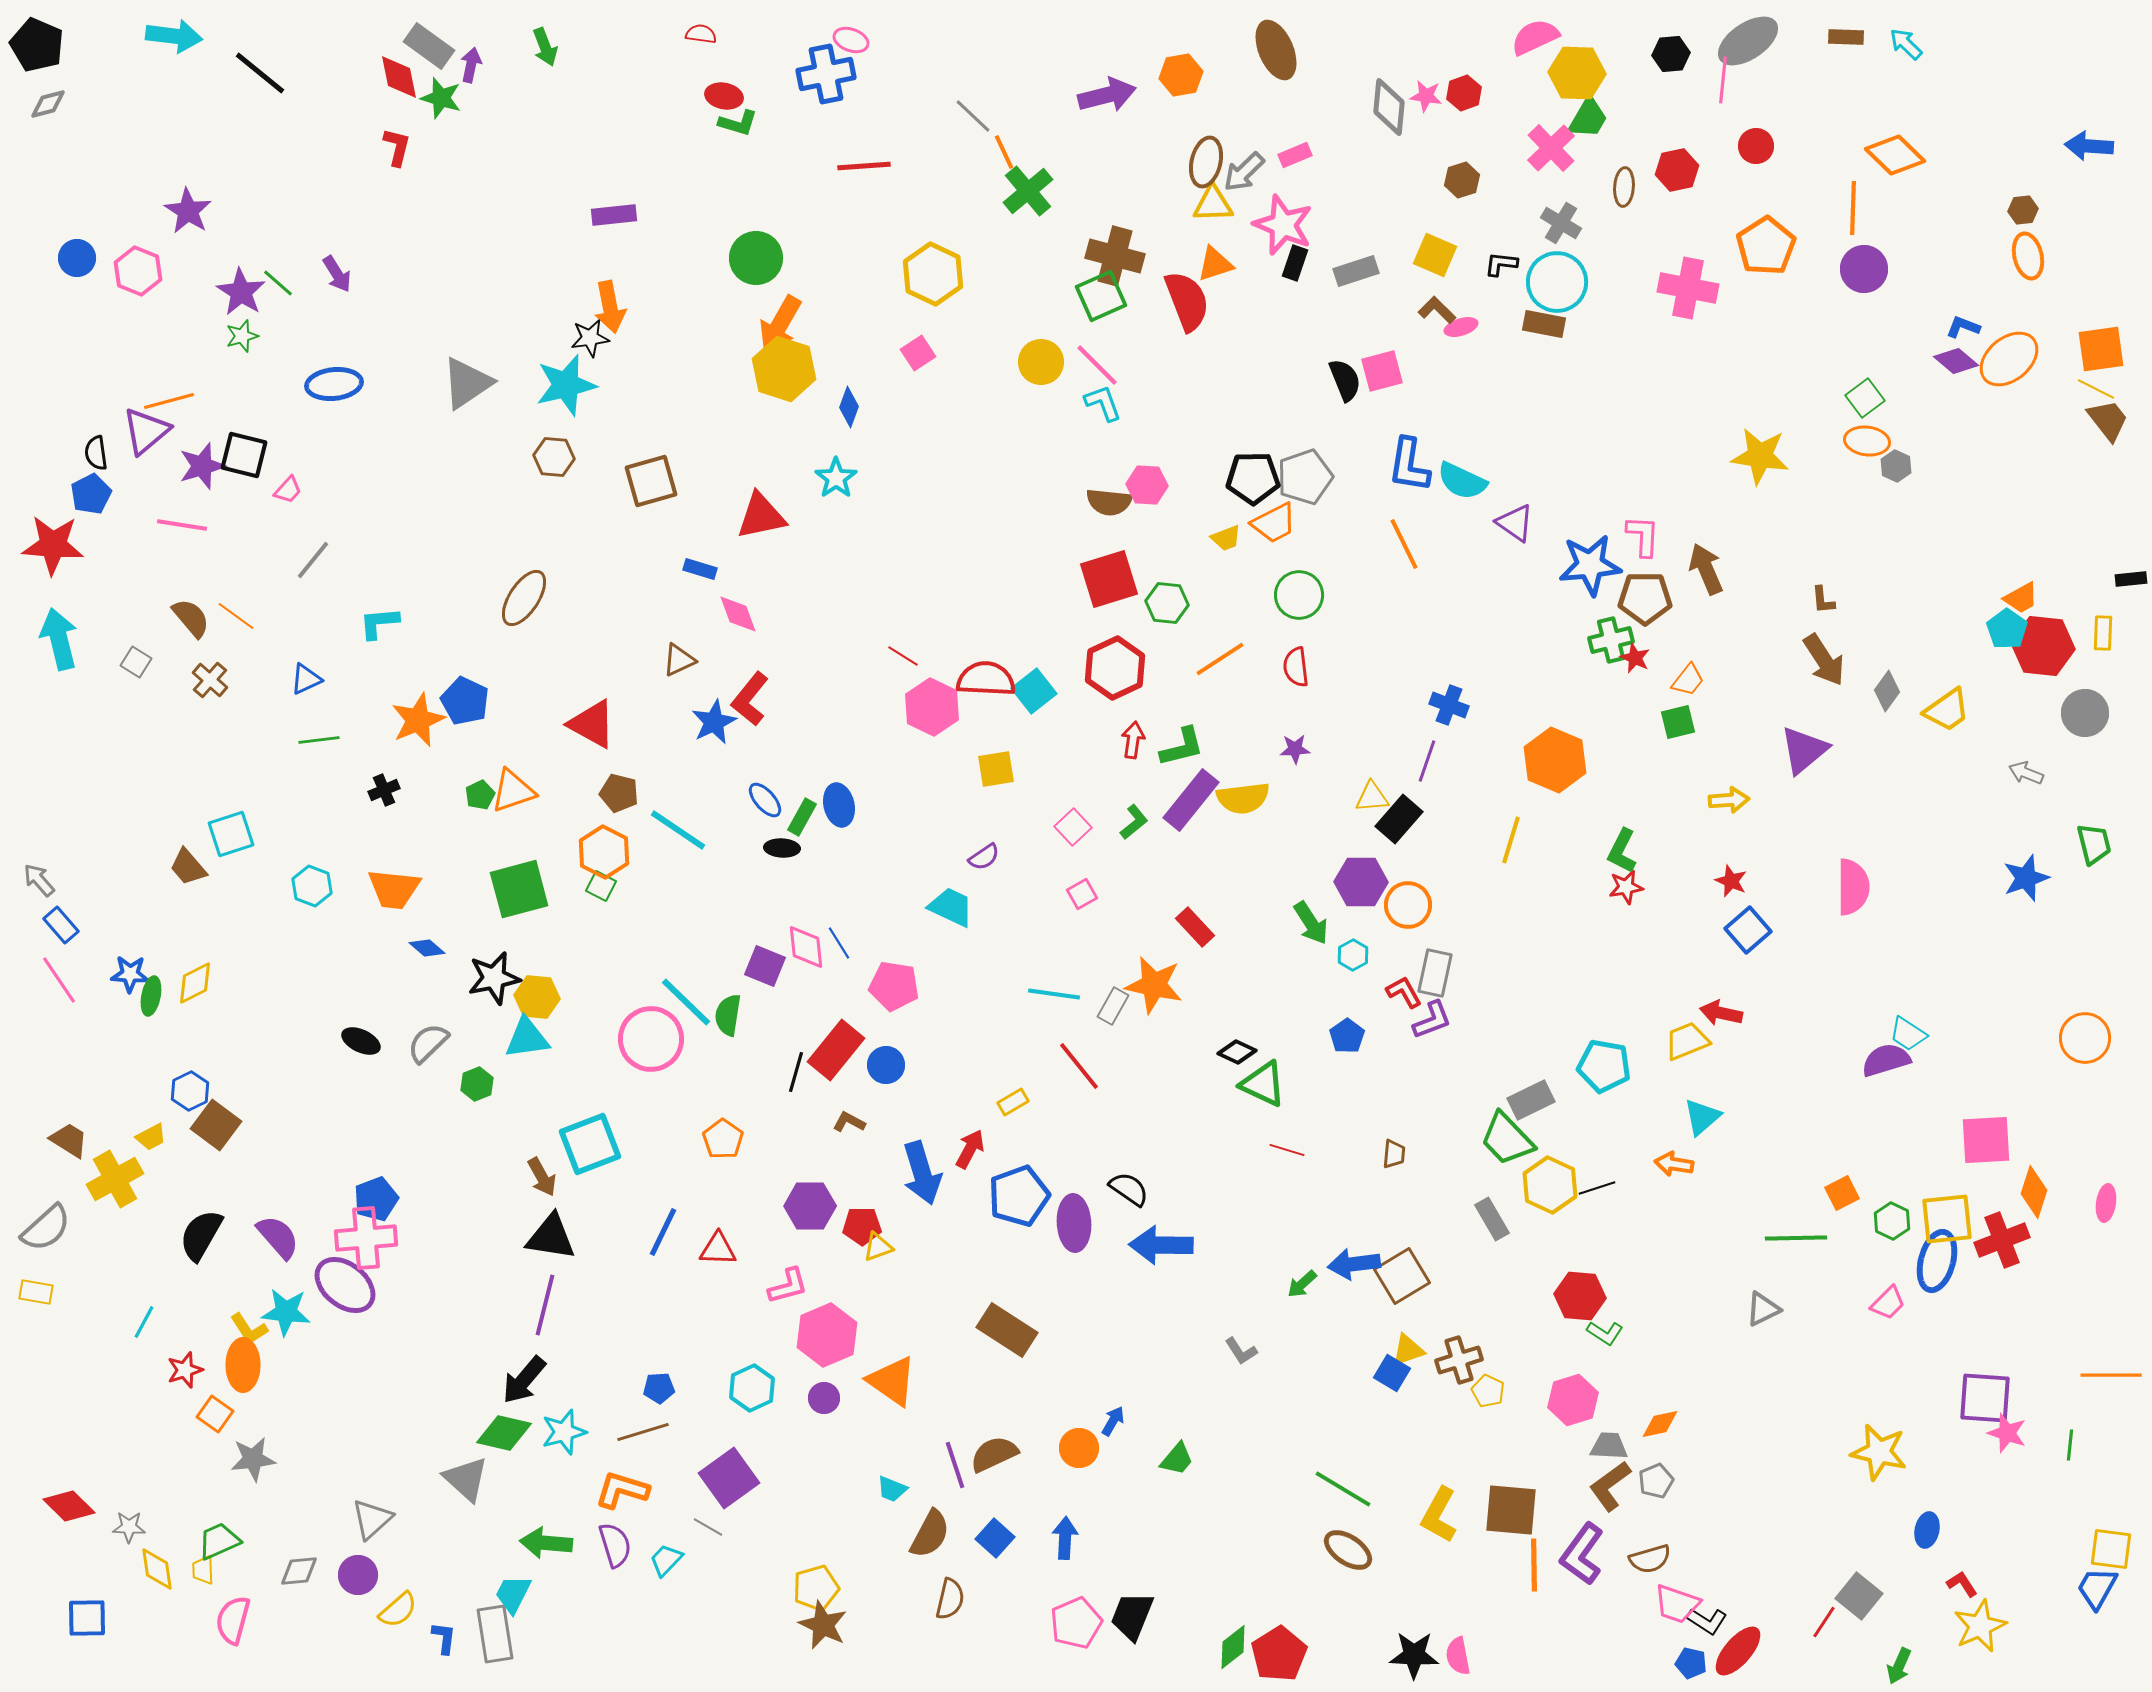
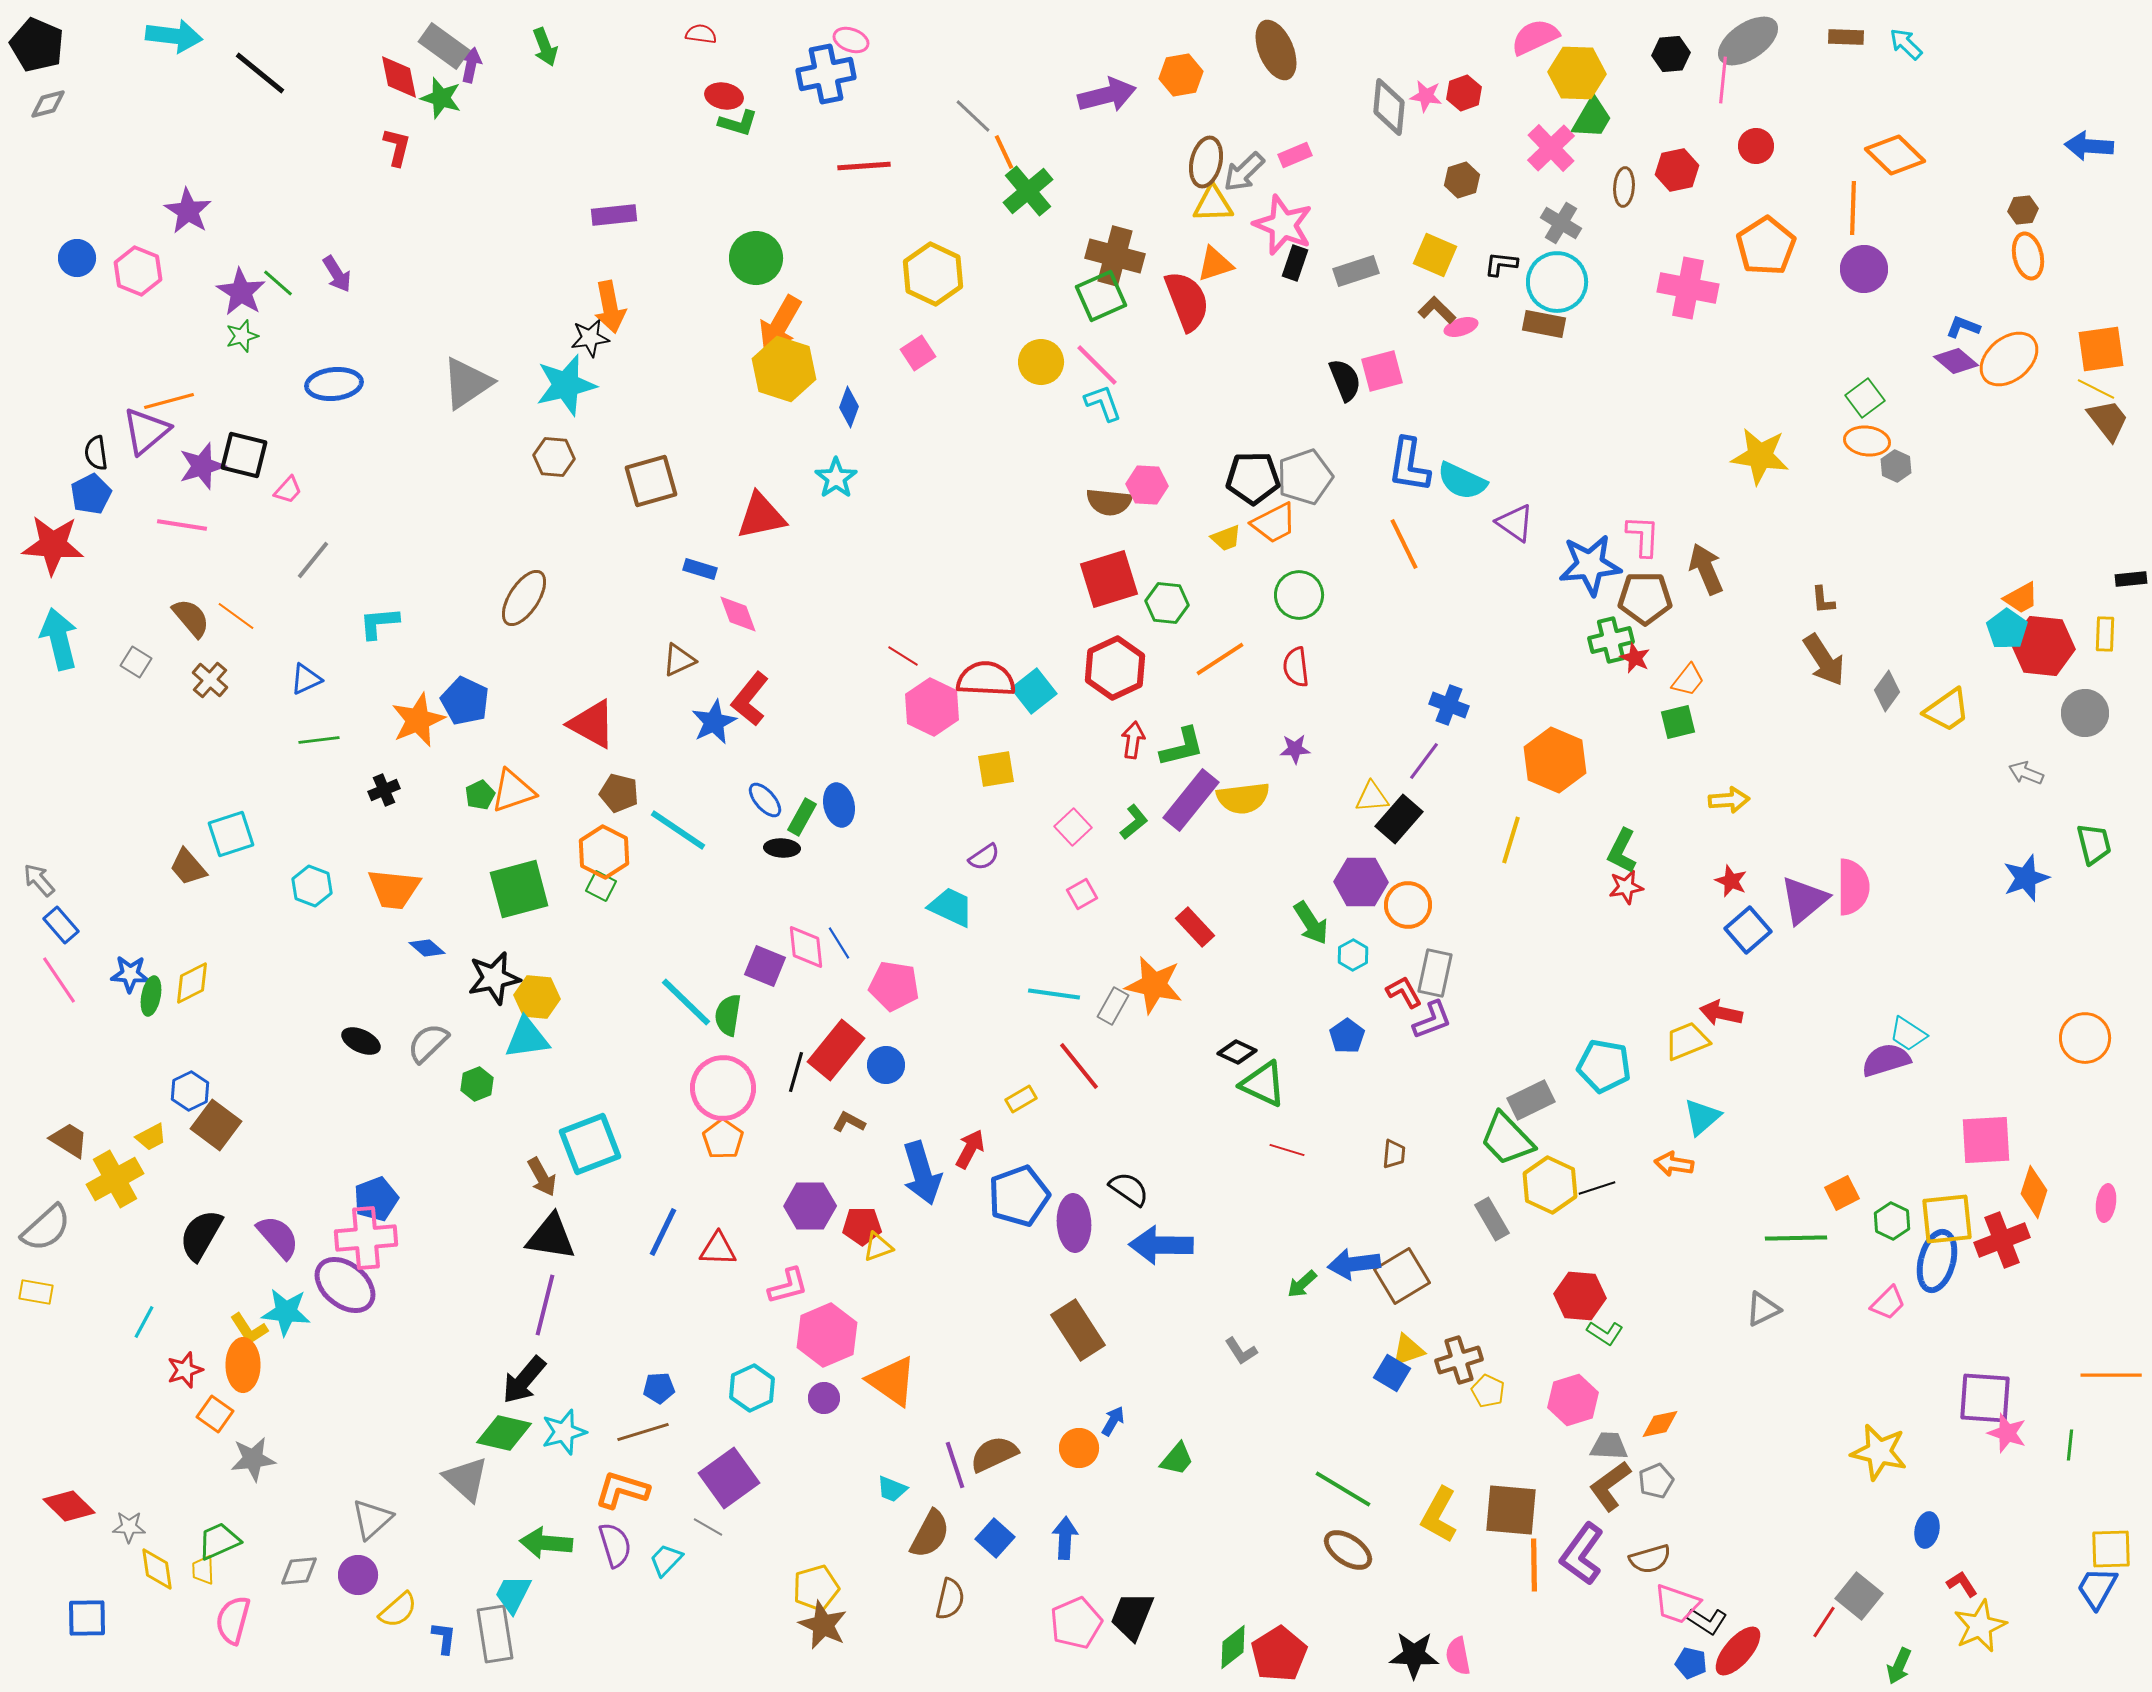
gray rectangle at (429, 46): moved 15 px right
green trapezoid at (1588, 118): moved 4 px right
yellow rectangle at (2103, 633): moved 2 px right, 1 px down
purple triangle at (1804, 750): moved 150 px down
purple line at (1427, 761): moved 3 px left; rotated 18 degrees clockwise
yellow diamond at (195, 983): moved 3 px left
pink circle at (651, 1039): moved 72 px right, 49 px down
yellow rectangle at (1013, 1102): moved 8 px right, 3 px up
brown rectangle at (1007, 1330): moved 71 px right; rotated 24 degrees clockwise
yellow square at (2111, 1549): rotated 9 degrees counterclockwise
